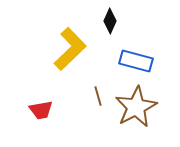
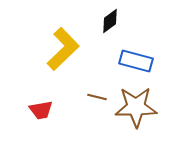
black diamond: rotated 30 degrees clockwise
yellow L-shape: moved 7 px left
brown line: moved 1 px left, 1 px down; rotated 60 degrees counterclockwise
brown star: rotated 27 degrees clockwise
